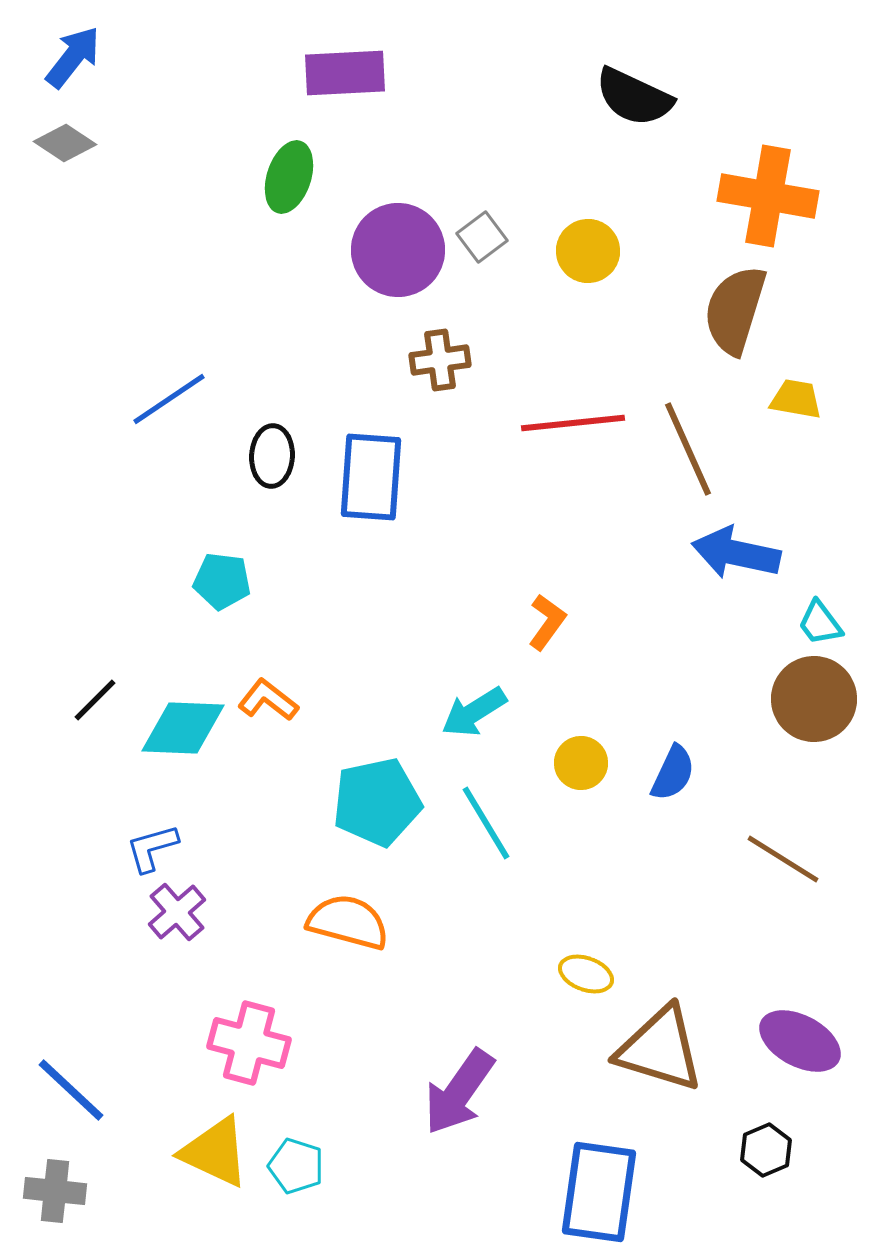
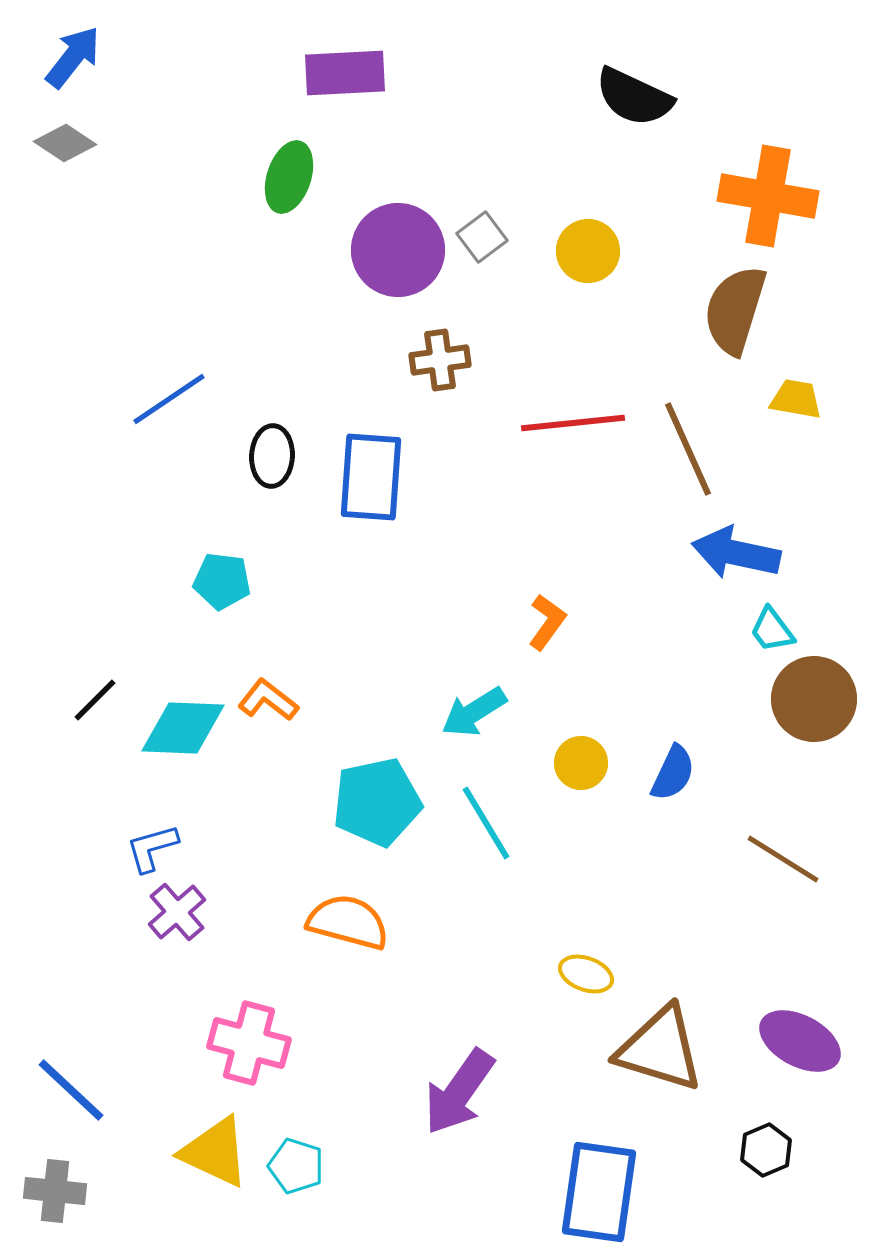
cyan trapezoid at (820, 623): moved 48 px left, 7 px down
